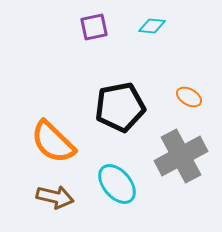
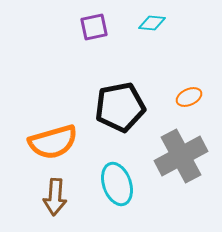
cyan diamond: moved 3 px up
orange ellipse: rotated 55 degrees counterclockwise
orange semicircle: rotated 60 degrees counterclockwise
cyan ellipse: rotated 21 degrees clockwise
brown arrow: rotated 81 degrees clockwise
